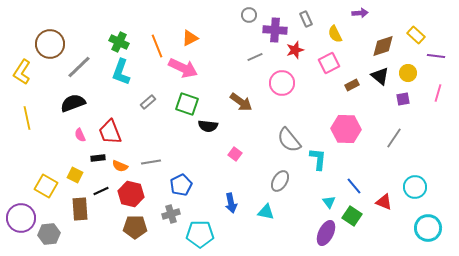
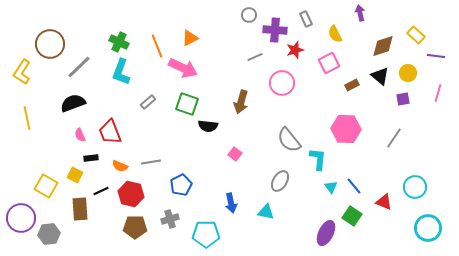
purple arrow at (360, 13): rotated 98 degrees counterclockwise
brown arrow at (241, 102): rotated 70 degrees clockwise
black rectangle at (98, 158): moved 7 px left
cyan triangle at (329, 202): moved 2 px right, 15 px up
gray cross at (171, 214): moved 1 px left, 5 px down
cyan pentagon at (200, 234): moved 6 px right
